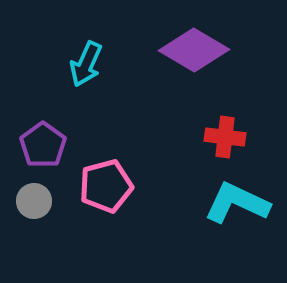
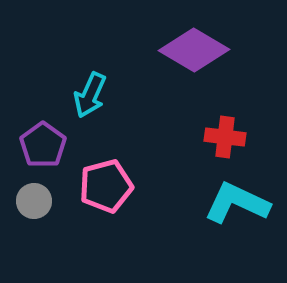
cyan arrow: moved 4 px right, 31 px down
